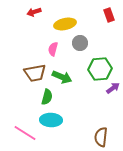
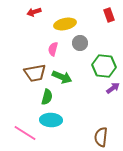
green hexagon: moved 4 px right, 3 px up; rotated 10 degrees clockwise
